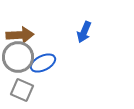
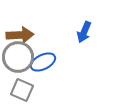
blue ellipse: moved 1 px up
